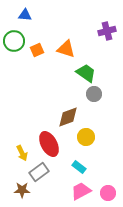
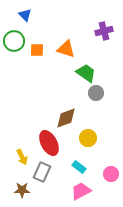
blue triangle: rotated 40 degrees clockwise
purple cross: moved 3 px left
orange square: rotated 24 degrees clockwise
gray circle: moved 2 px right, 1 px up
brown diamond: moved 2 px left, 1 px down
yellow circle: moved 2 px right, 1 px down
red ellipse: moved 1 px up
yellow arrow: moved 4 px down
gray rectangle: moved 3 px right; rotated 30 degrees counterclockwise
pink circle: moved 3 px right, 19 px up
